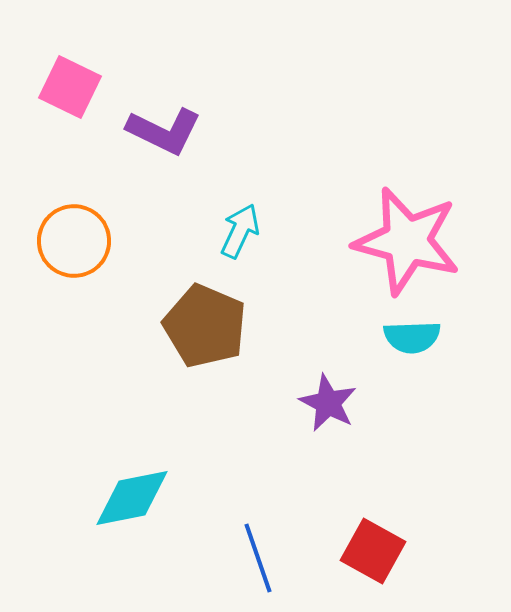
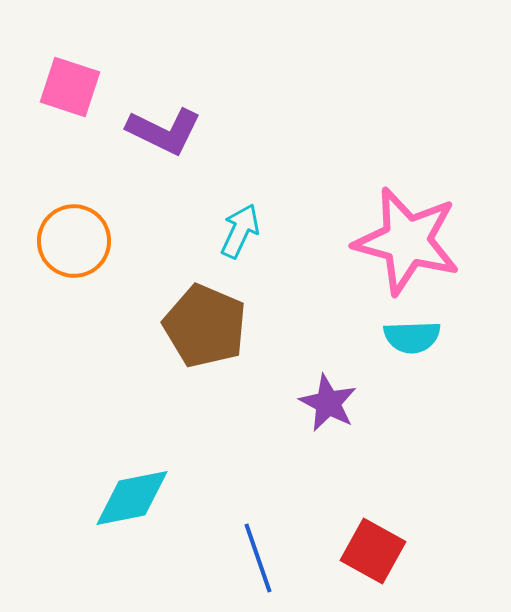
pink square: rotated 8 degrees counterclockwise
